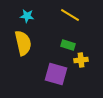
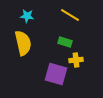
green rectangle: moved 3 px left, 3 px up
yellow cross: moved 5 px left
